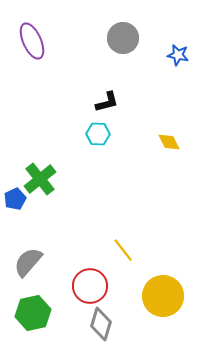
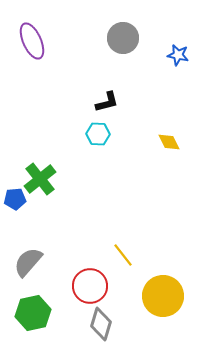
blue pentagon: rotated 20 degrees clockwise
yellow line: moved 5 px down
